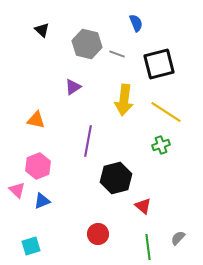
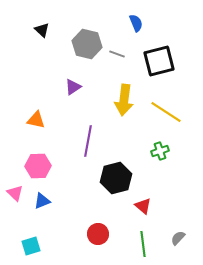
black square: moved 3 px up
green cross: moved 1 px left, 6 px down
pink hexagon: rotated 20 degrees clockwise
pink triangle: moved 2 px left, 3 px down
green line: moved 5 px left, 3 px up
